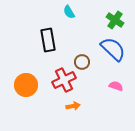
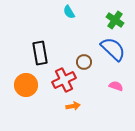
black rectangle: moved 8 px left, 13 px down
brown circle: moved 2 px right
